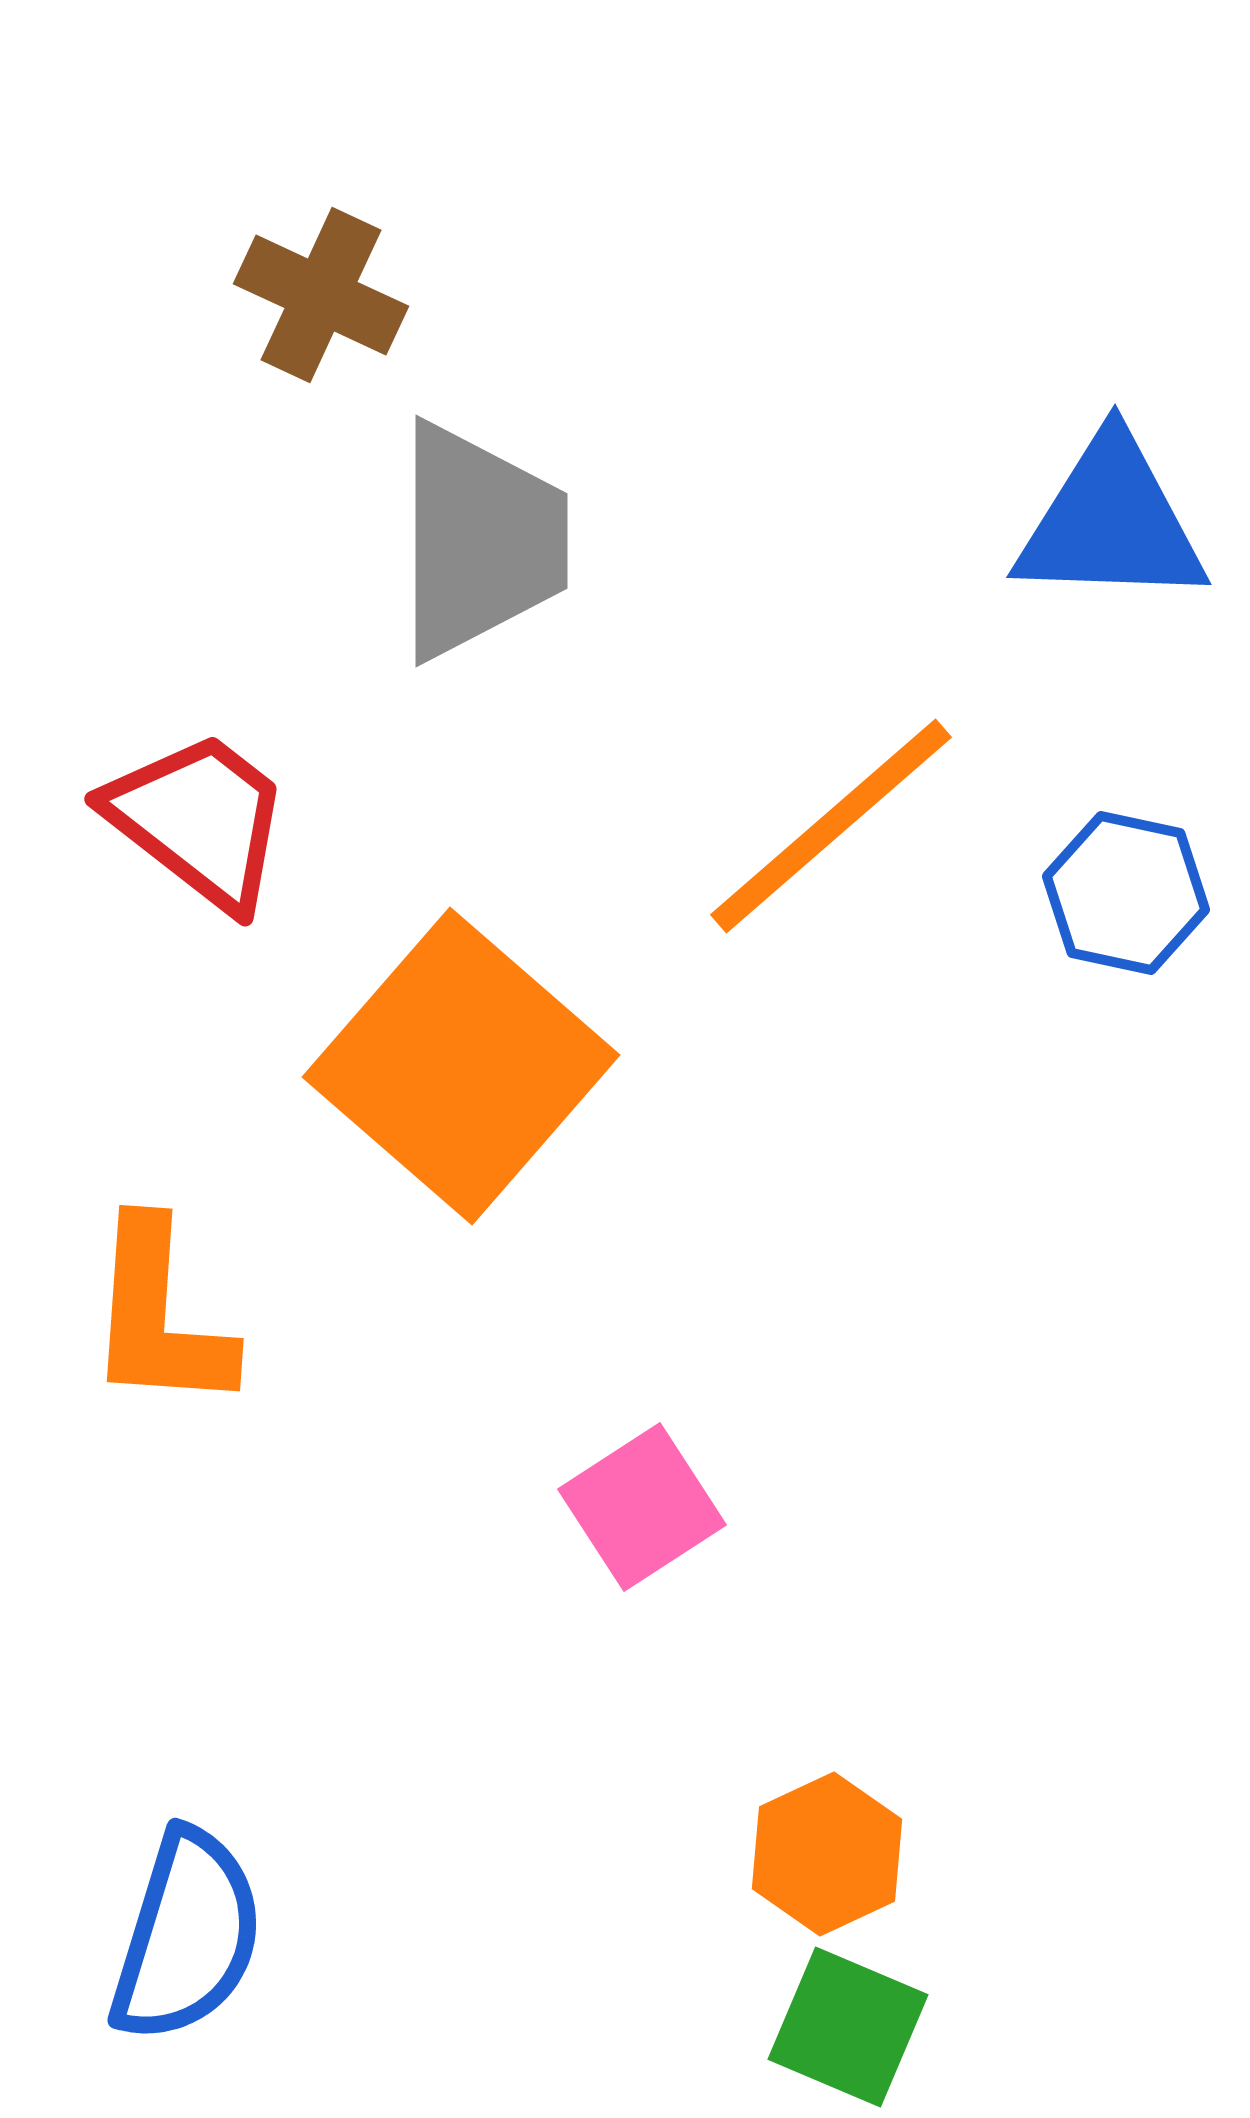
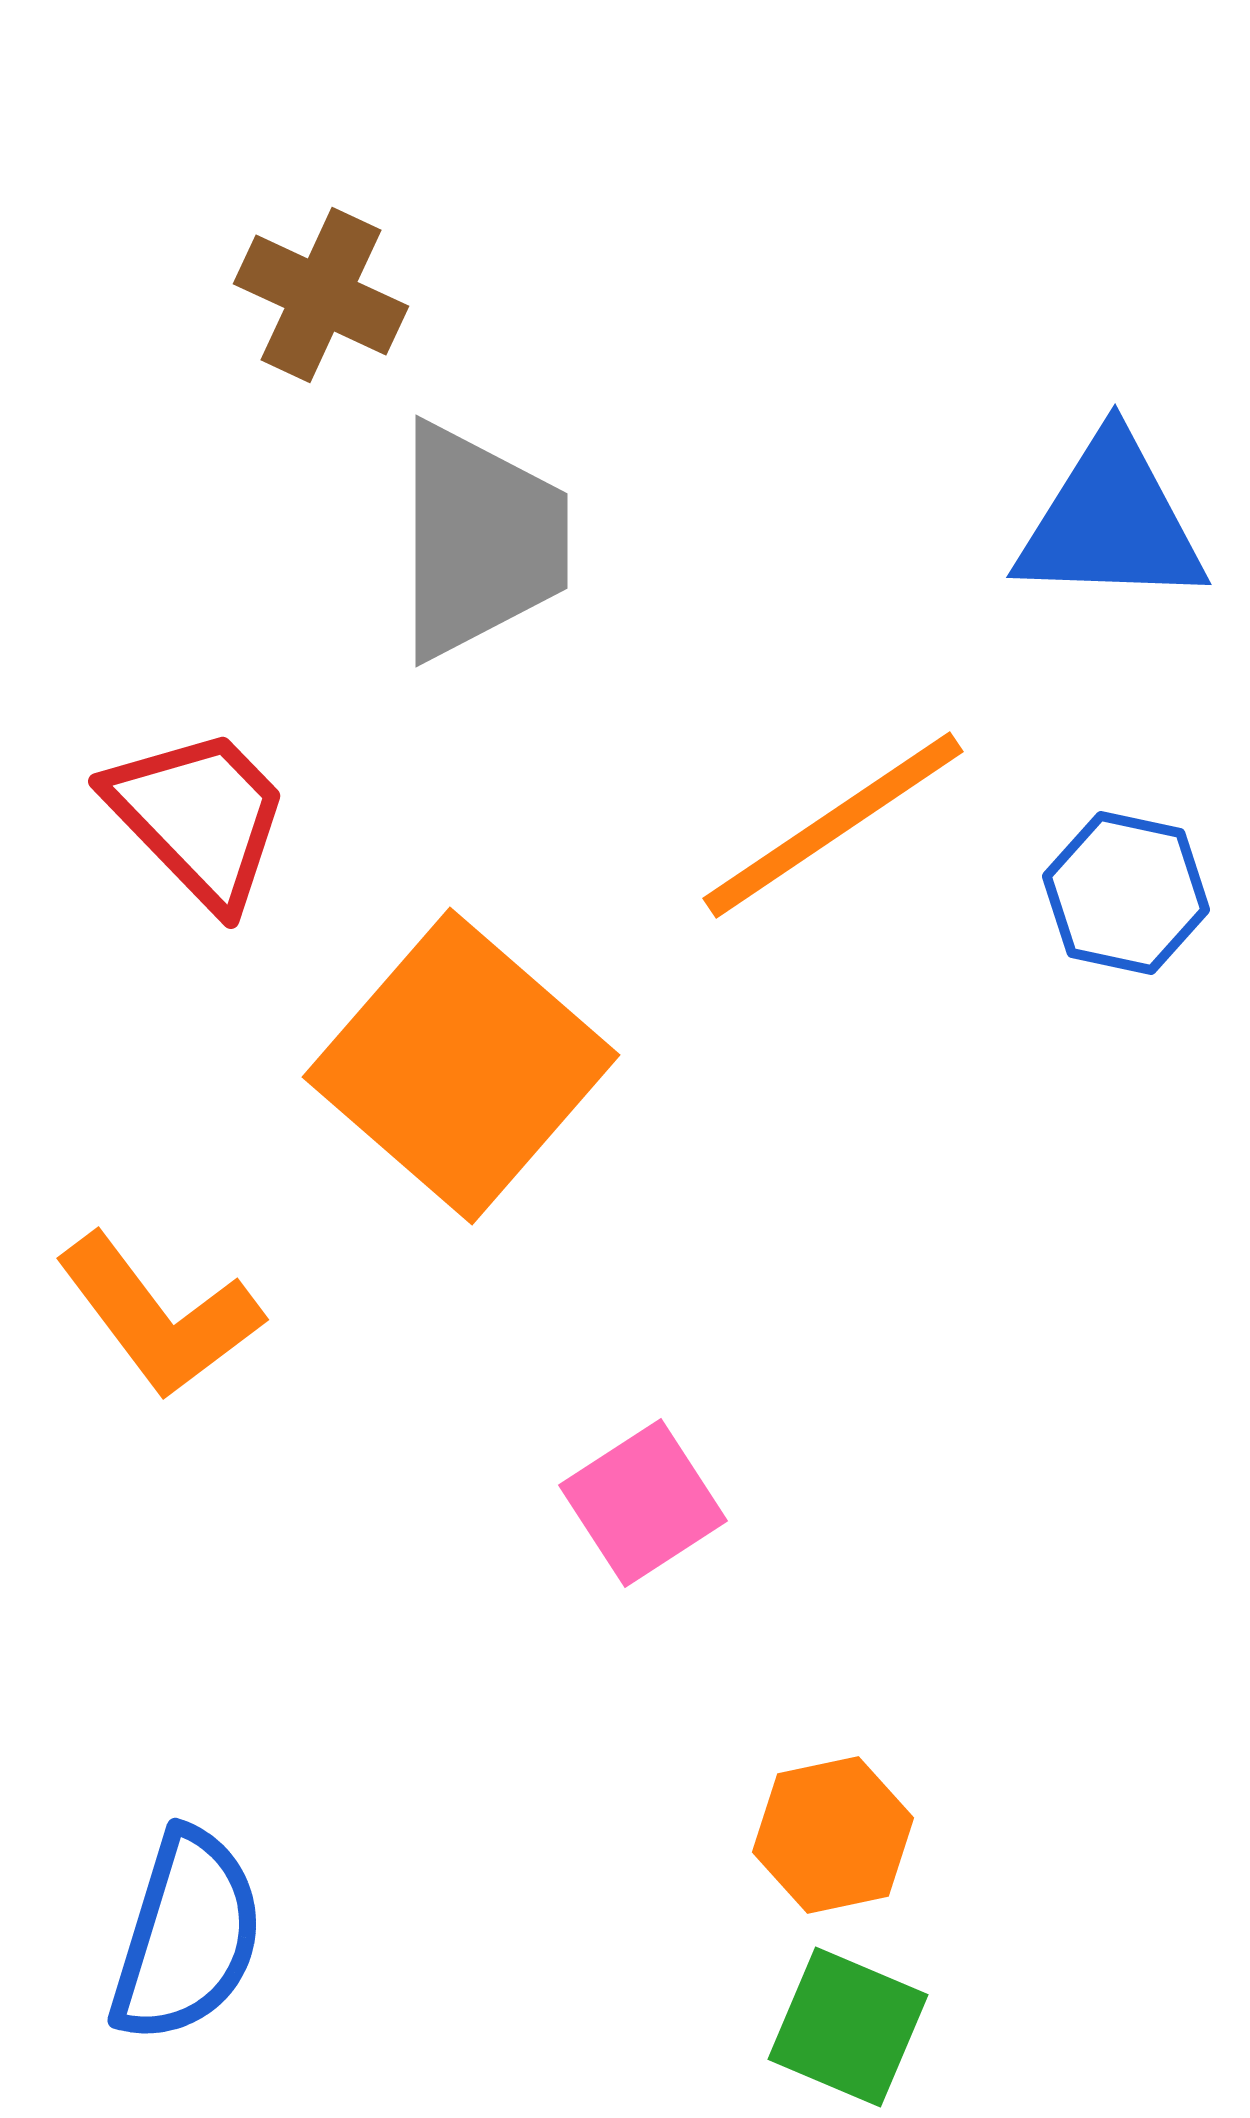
red trapezoid: moved 3 px up; rotated 8 degrees clockwise
orange line: moved 2 px right, 1 px up; rotated 7 degrees clockwise
orange L-shape: rotated 41 degrees counterclockwise
pink square: moved 1 px right, 4 px up
orange hexagon: moved 6 px right, 19 px up; rotated 13 degrees clockwise
